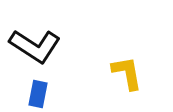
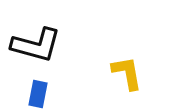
black L-shape: moved 1 px right, 1 px up; rotated 18 degrees counterclockwise
